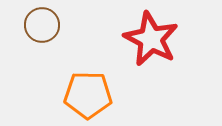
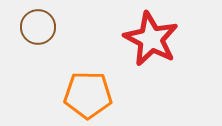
brown circle: moved 4 px left, 2 px down
